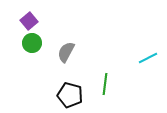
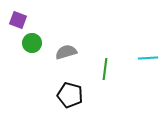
purple square: moved 11 px left, 1 px up; rotated 30 degrees counterclockwise
gray semicircle: rotated 45 degrees clockwise
cyan line: rotated 24 degrees clockwise
green line: moved 15 px up
